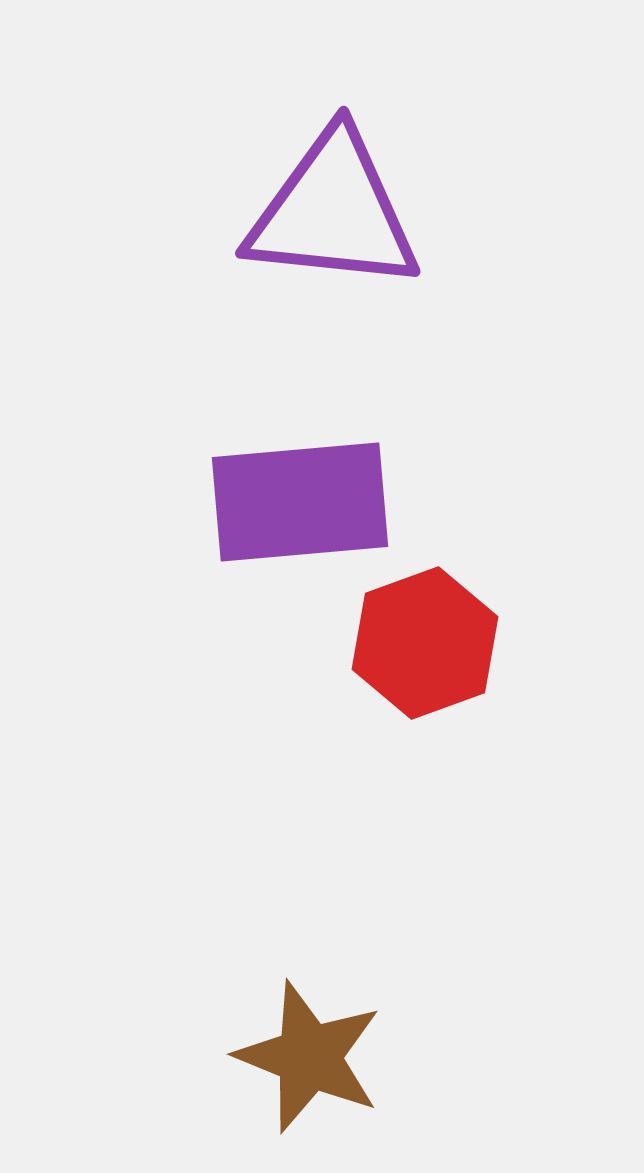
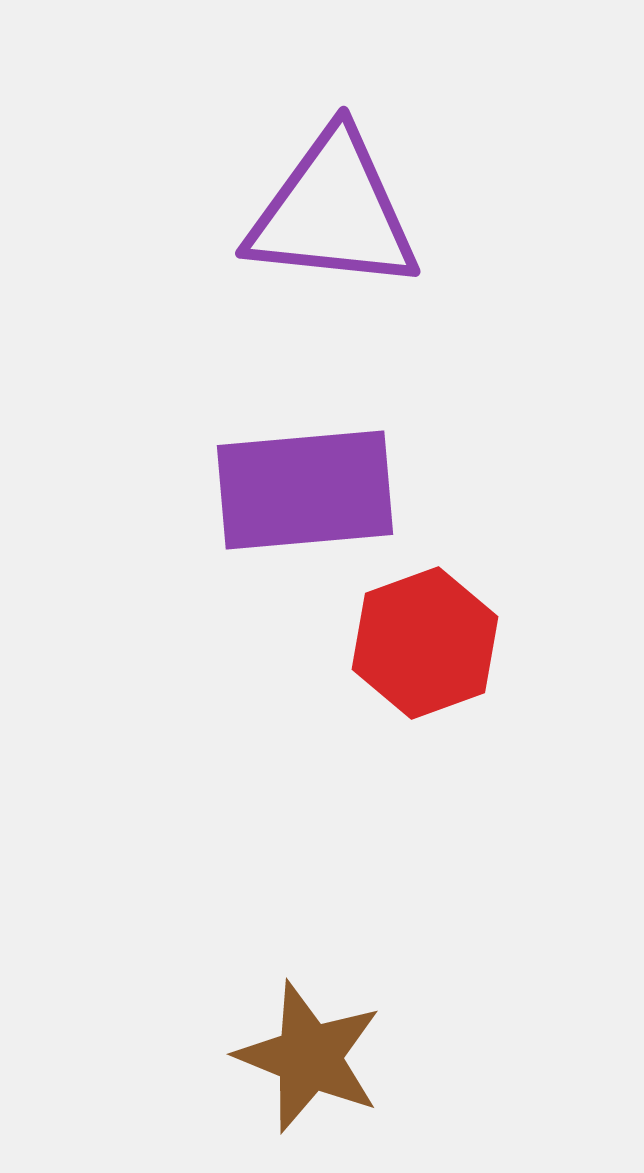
purple rectangle: moved 5 px right, 12 px up
